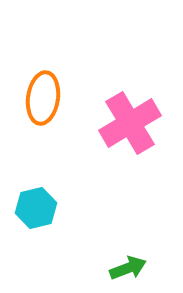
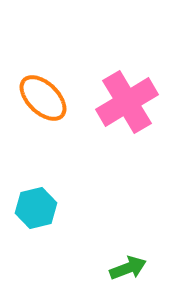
orange ellipse: rotated 54 degrees counterclockwise
pink cross: moved 3 px left, 21 px up
